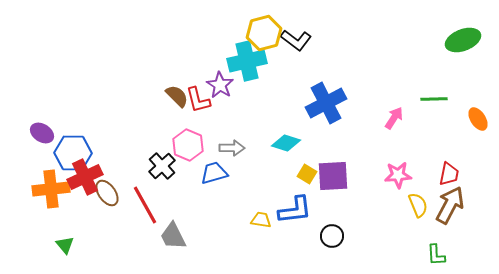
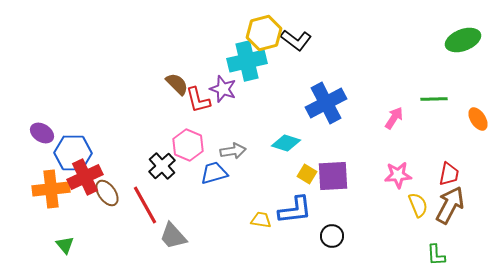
purple star: moved 3 px right, 4 px down; rotated 12 degrees counterclockwise
brown semicircle: moved 12 px up
gray arrow: moved 1 px right, 3 px down; rotated 10 degrees counterclockwise
gray trapezoid: rotated 16 degrees counterclockwise
